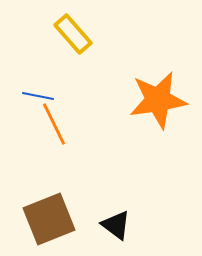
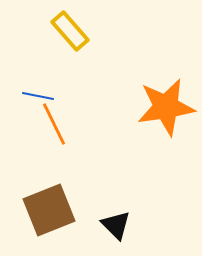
yellow rectangle: moved 3 px left, 3 px up
orange star: moved 8 px right, 7 px down
brown square: moved 9 px up
black triangle: rotated 8 degrees clockwise
